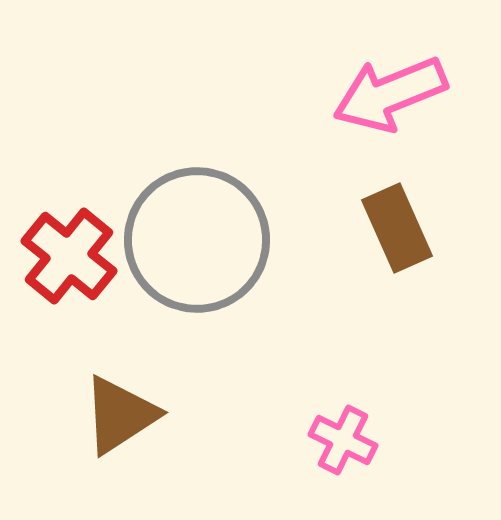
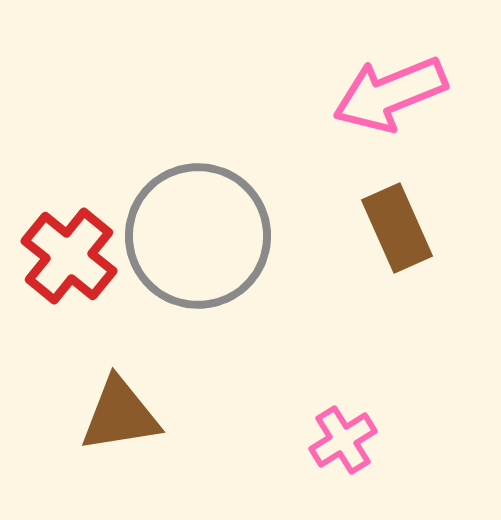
gray circle: moved 1 px right, 4 px up
brown triangle: rotated 24 degrees clockwise
pink cross: rotated 32 degrees clockwise
